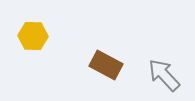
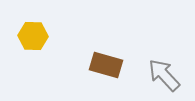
brown rectangle: rotated 12 degrees counterclockwise
